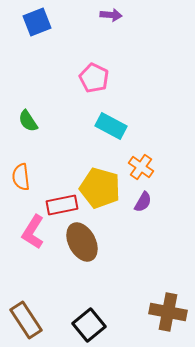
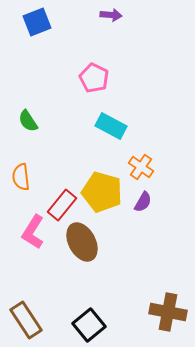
yellow pentagon: moved 2 px right, 4 px down
red rectangle: rotated 40 degrees counterclockwise
